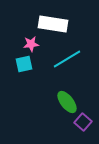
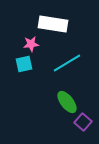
cyan line: moved 4 px down
